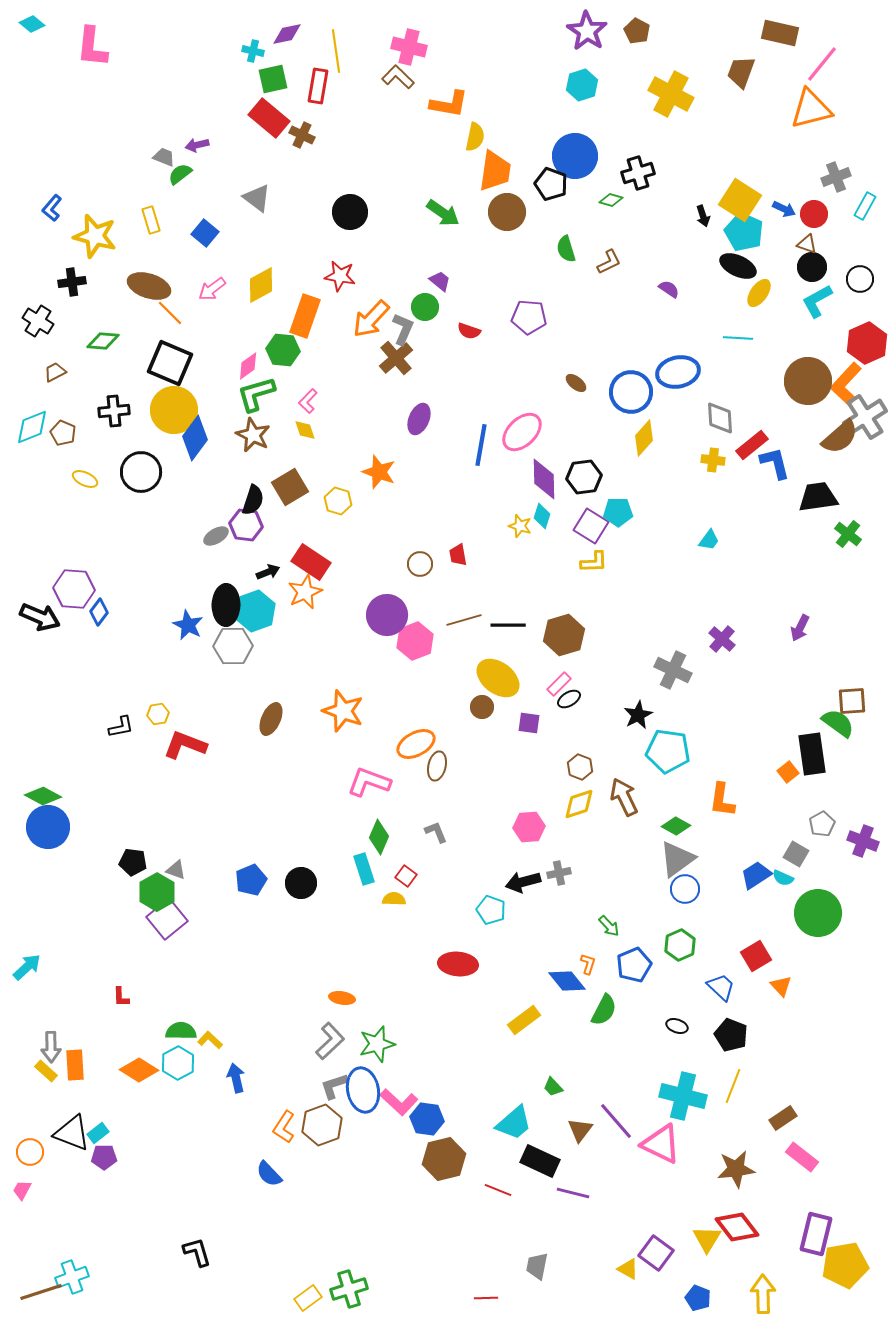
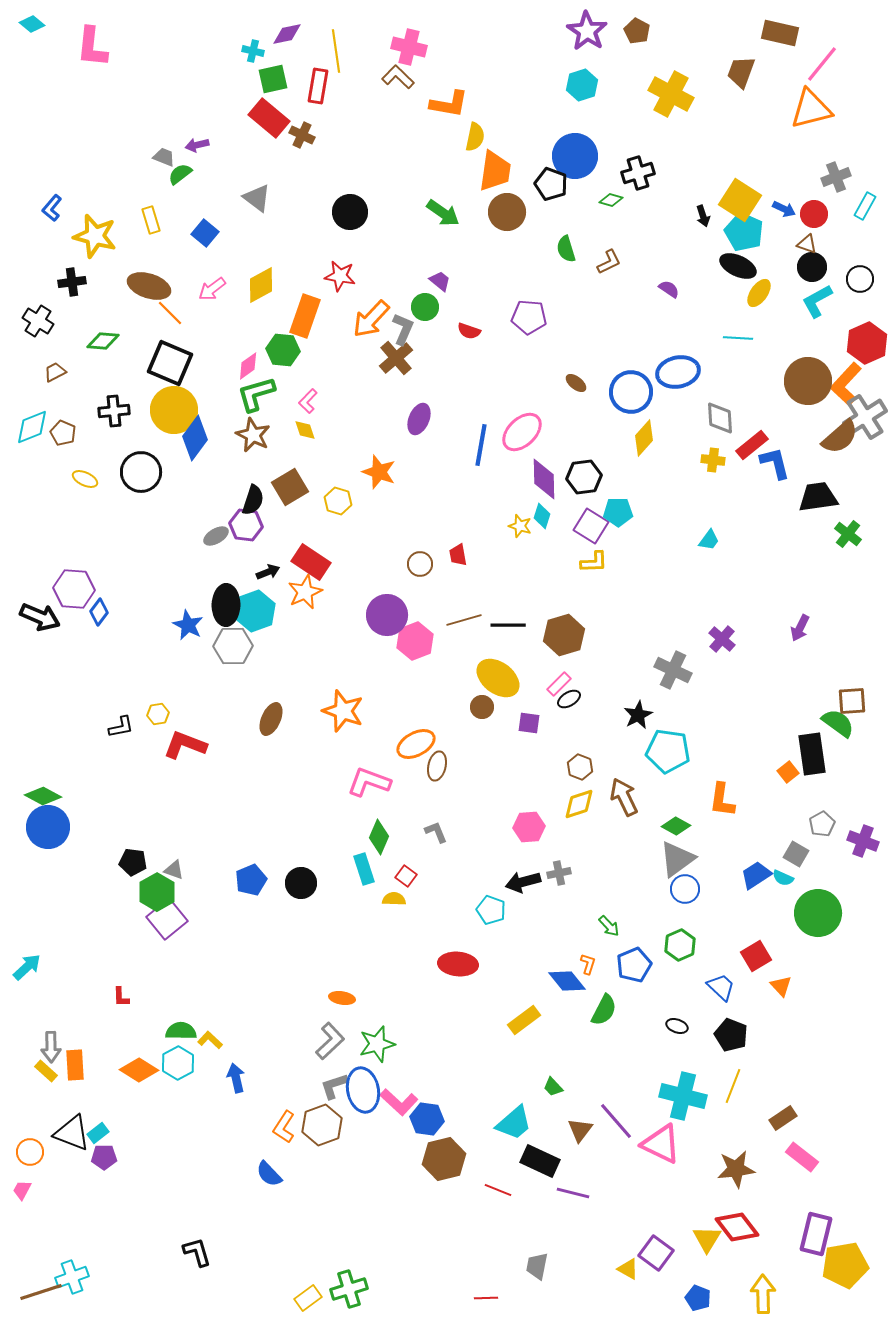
gray triangle at (176, 870): moved 2 px left
